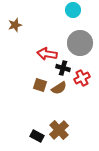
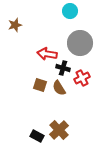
cyan circle: moved 3 px left, 1 px down
brown semicircle: rotated 91 degrees clockwise
